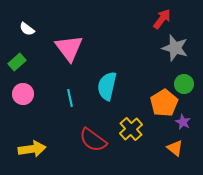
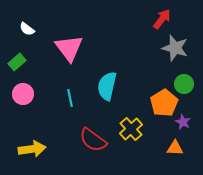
orange triangle: rotated 36 degrees counterclockwise
